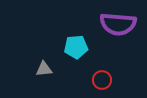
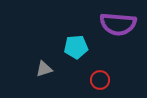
gray triangle: rotated 12 degrees counterclockwise
red circle: moved 2 px left
